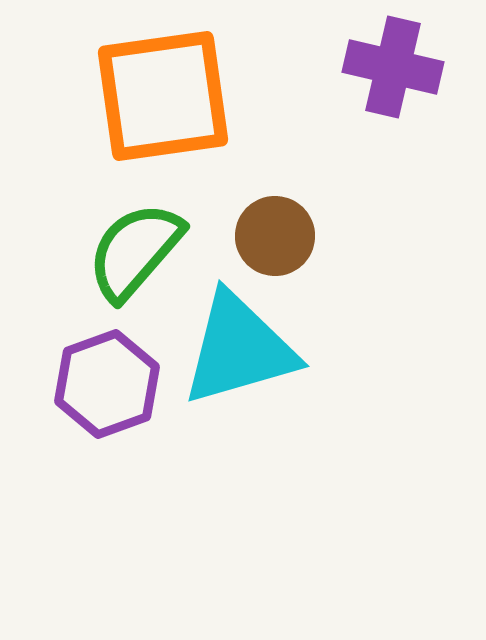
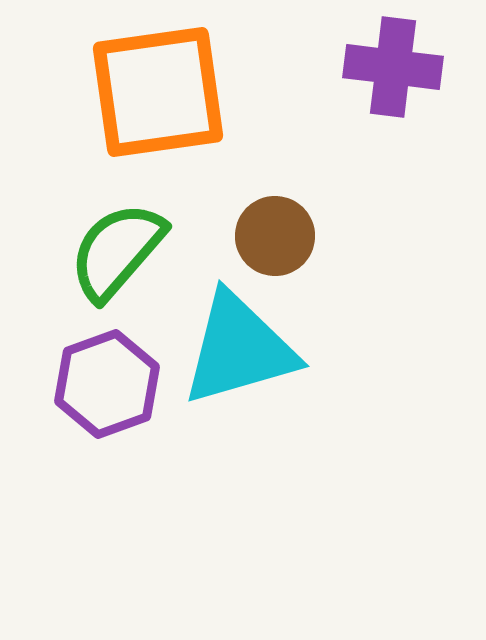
purple cross: rotated 6 degrees counterclockwise
orange square: moved 5 px left, 4 px up
green semicircle: moved 18 px left
